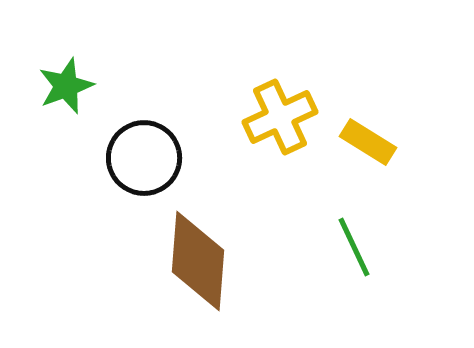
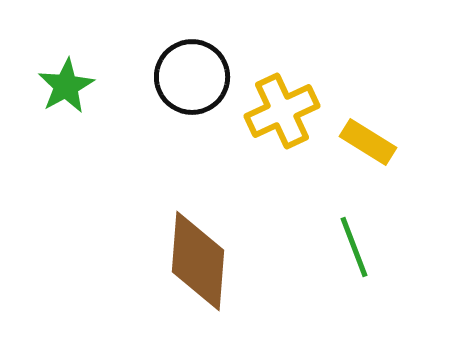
green star: rotated 8 degrees counterclockwise
yellow cross: moved 2 px right, 6 px up
black circle: moved 48 px right, 81 px up
green line: rotated 4 degrees clockwise
